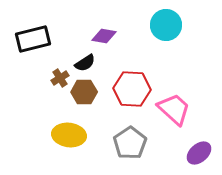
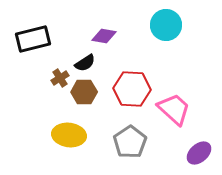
gray pentagon: moved 1 px up
